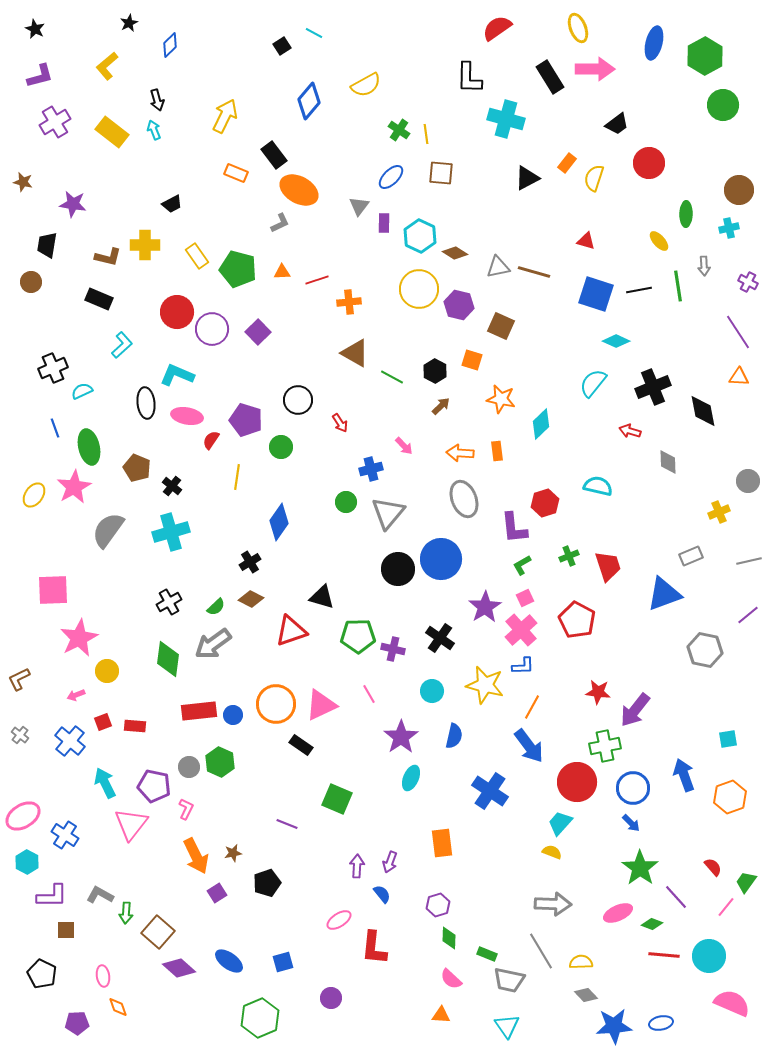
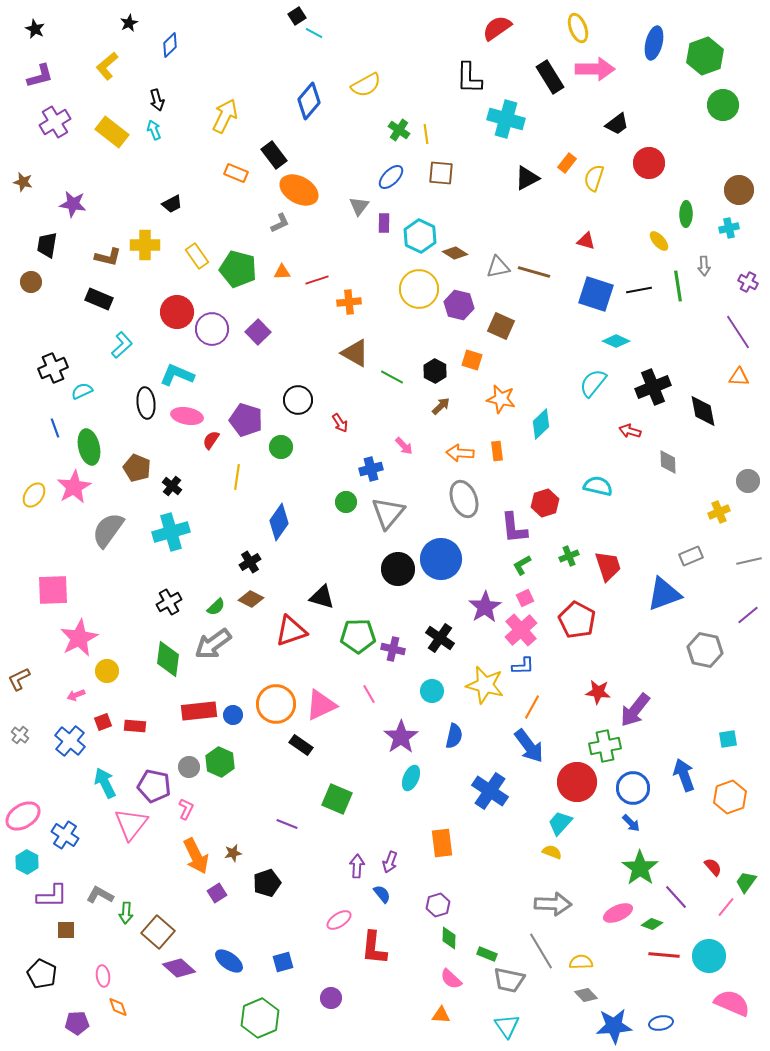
black square at (282, 46): moved 15 px right, 30 px up
green hexagon at (705, 56): rotated 9 degrees clockwise
